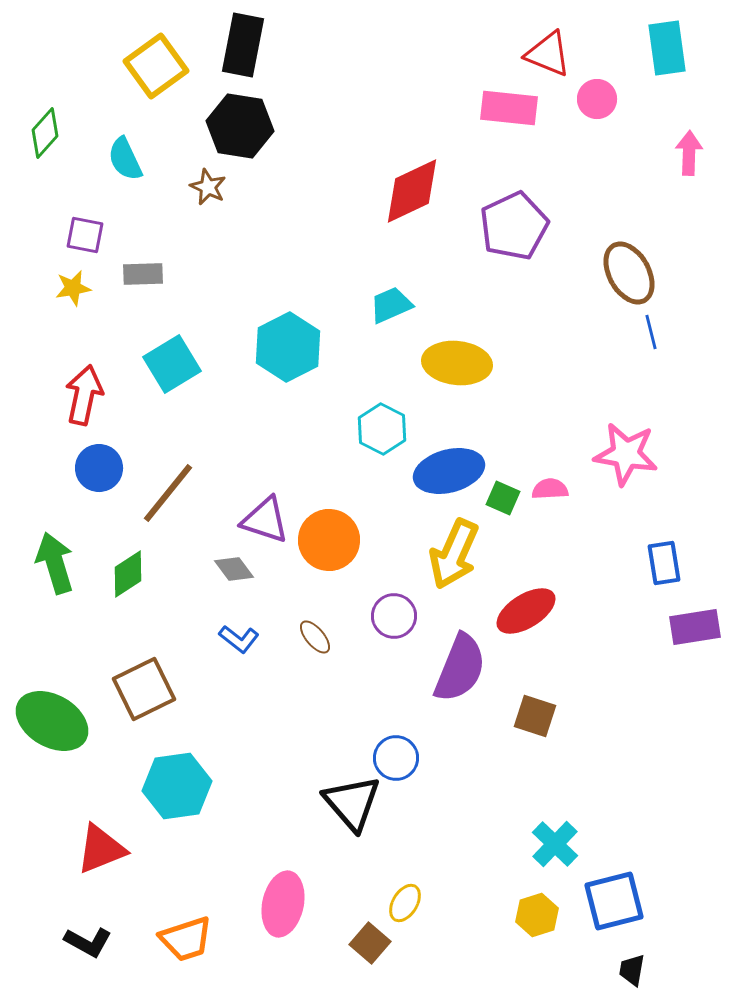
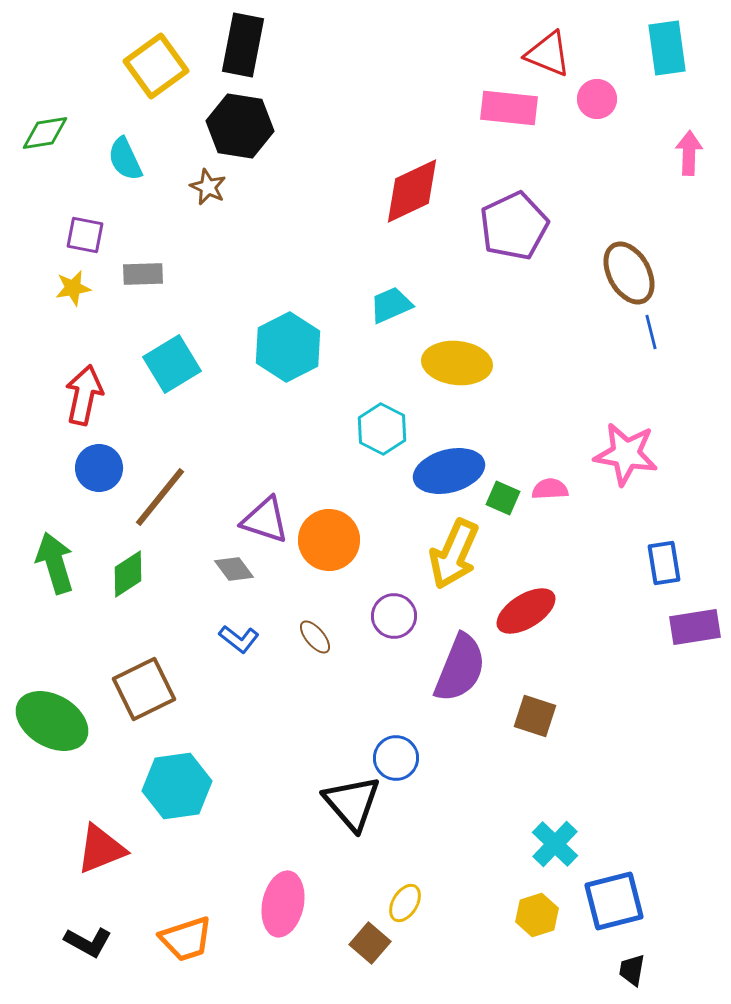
green diamond at (45, 133): rotated 39 degrees clockwise
brown line at (168, 493): moved 8 px left, 4 px down
